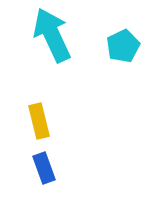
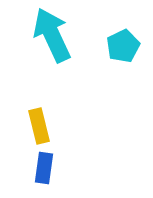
yellow rectangle: moved 5 px down
blue rectangle: rotated 28 degrees clockwise
